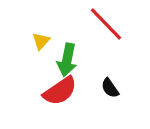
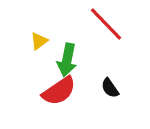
yellow triangle: moved 2 px left; rotated 12 degrees clockwise
red semicircle: moved 1 px left
